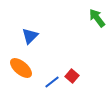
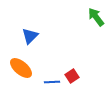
green arrow: moved 1 px left, 1 px up
red square: rotated 16 degrees clockwise
blue line: rotated 35 degrees clockwise
